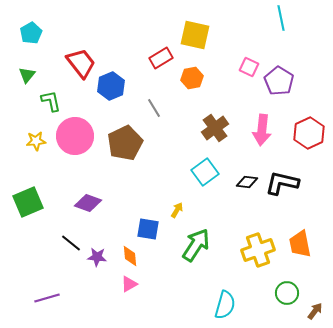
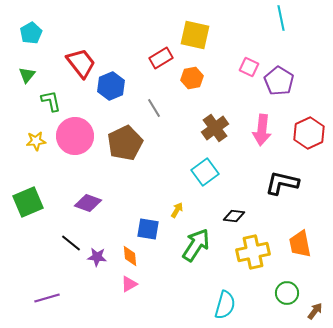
black diamond: moved 13 px left, 34 px down
yellow cross: moved 5 px left, 2 px down; rotated 8 degrees clockwise
